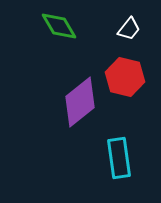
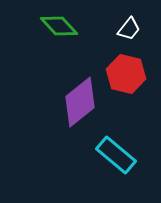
green diamond: rotated 12 degrees counterclockwise
red hexagon: moved 1 px right, 3 px up
cyan rectangle: moved 3 px left, 3 px up; rotated 42 degrees counterclockwise
